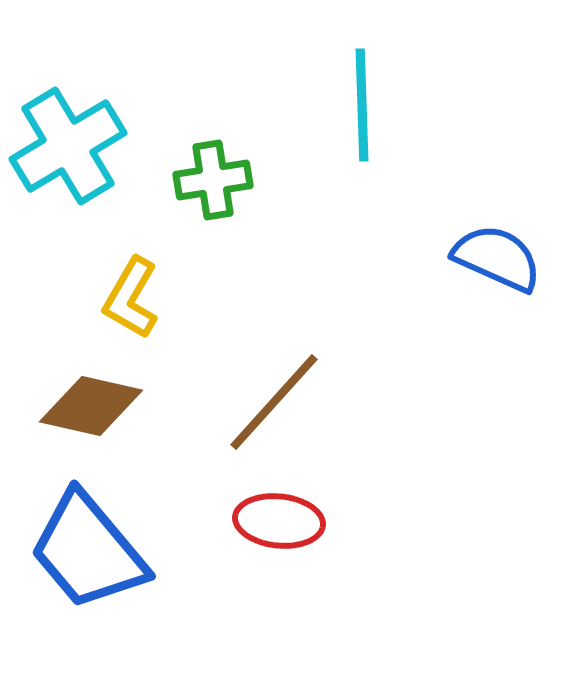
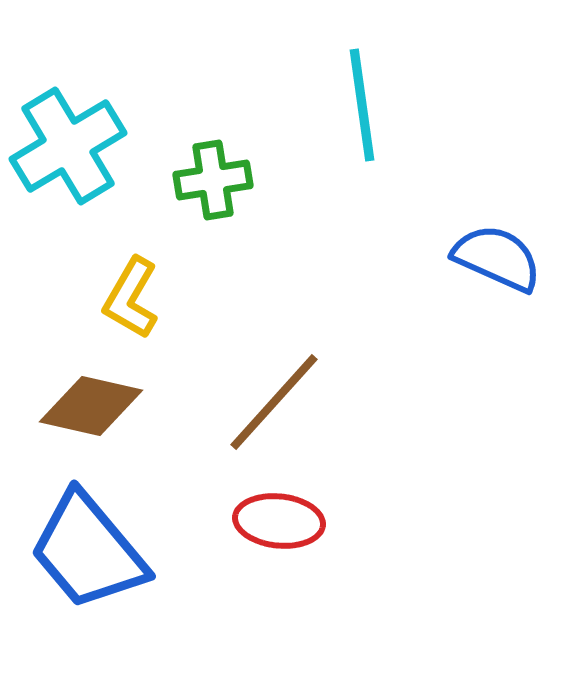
cyan line: rotated 6 degrees counterclockwise
